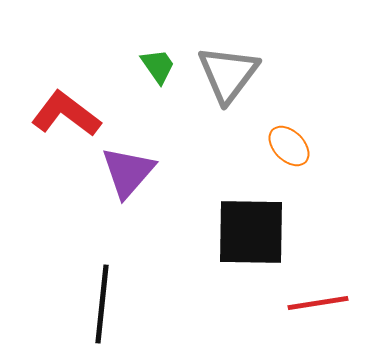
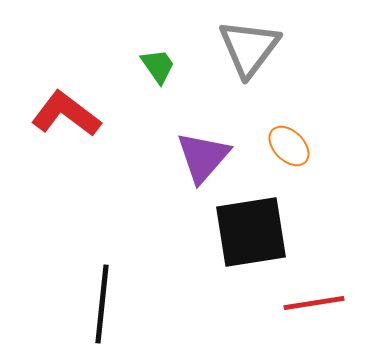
gray triangle: moved 21 px right, 26 px up
purple triangle: moved 75 px right, 15 px up
black square: rotated 10 degrees counterclockwise
red line: moved 4 px left
